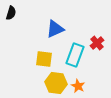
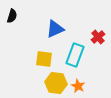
black semicircle: moved 1 px right, 3 px down
red cross: moved 1 px right, 6 px up
